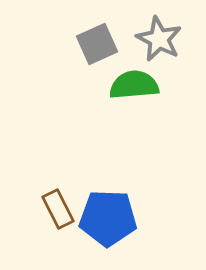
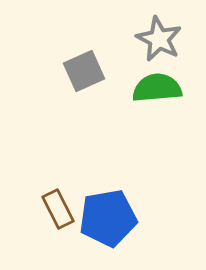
gray square: moved 13 px left, 27 px down
green semicircle: moved 23 px right, 3 px down
blue pentagon: rotated 12 degrees counterclockwise
